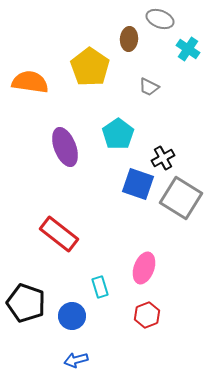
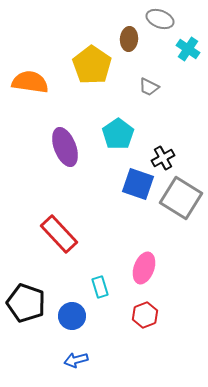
yellow pentagon: moved 2 px right, 2 px up
red rectangle: rotated 9 degrees clockwise
red hexagon: moved 2 px left
